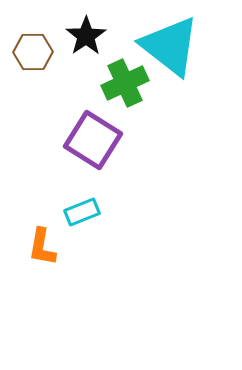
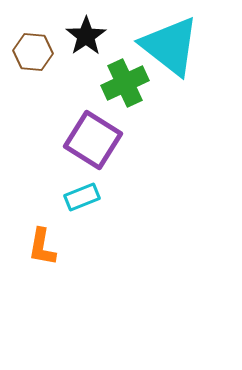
brown hexagon: rotated 6 degrees clockwise
cyan rectangle: moved 15 px up
